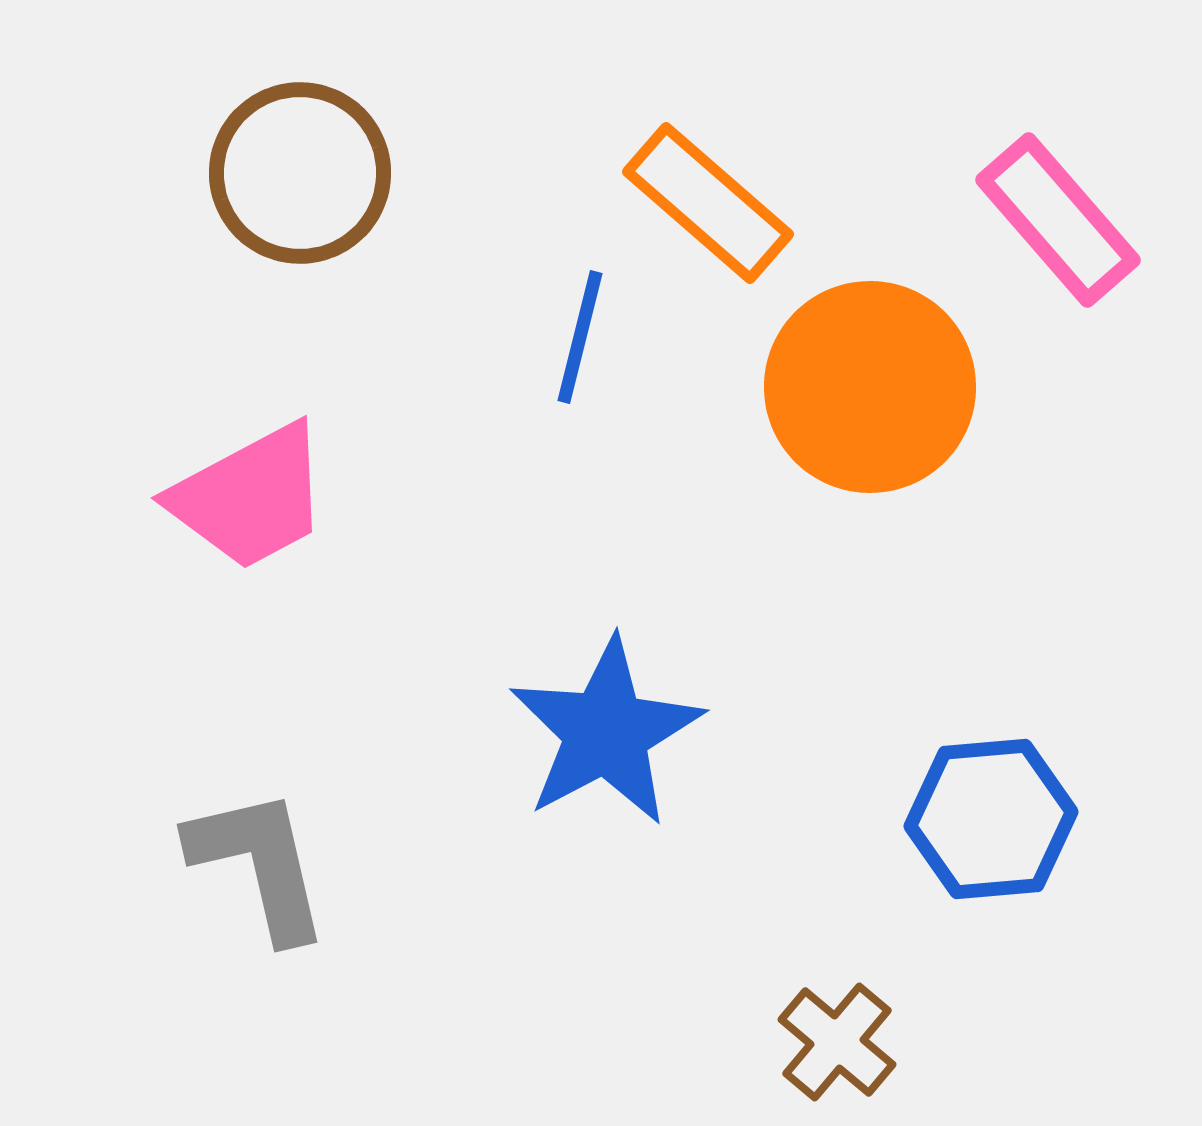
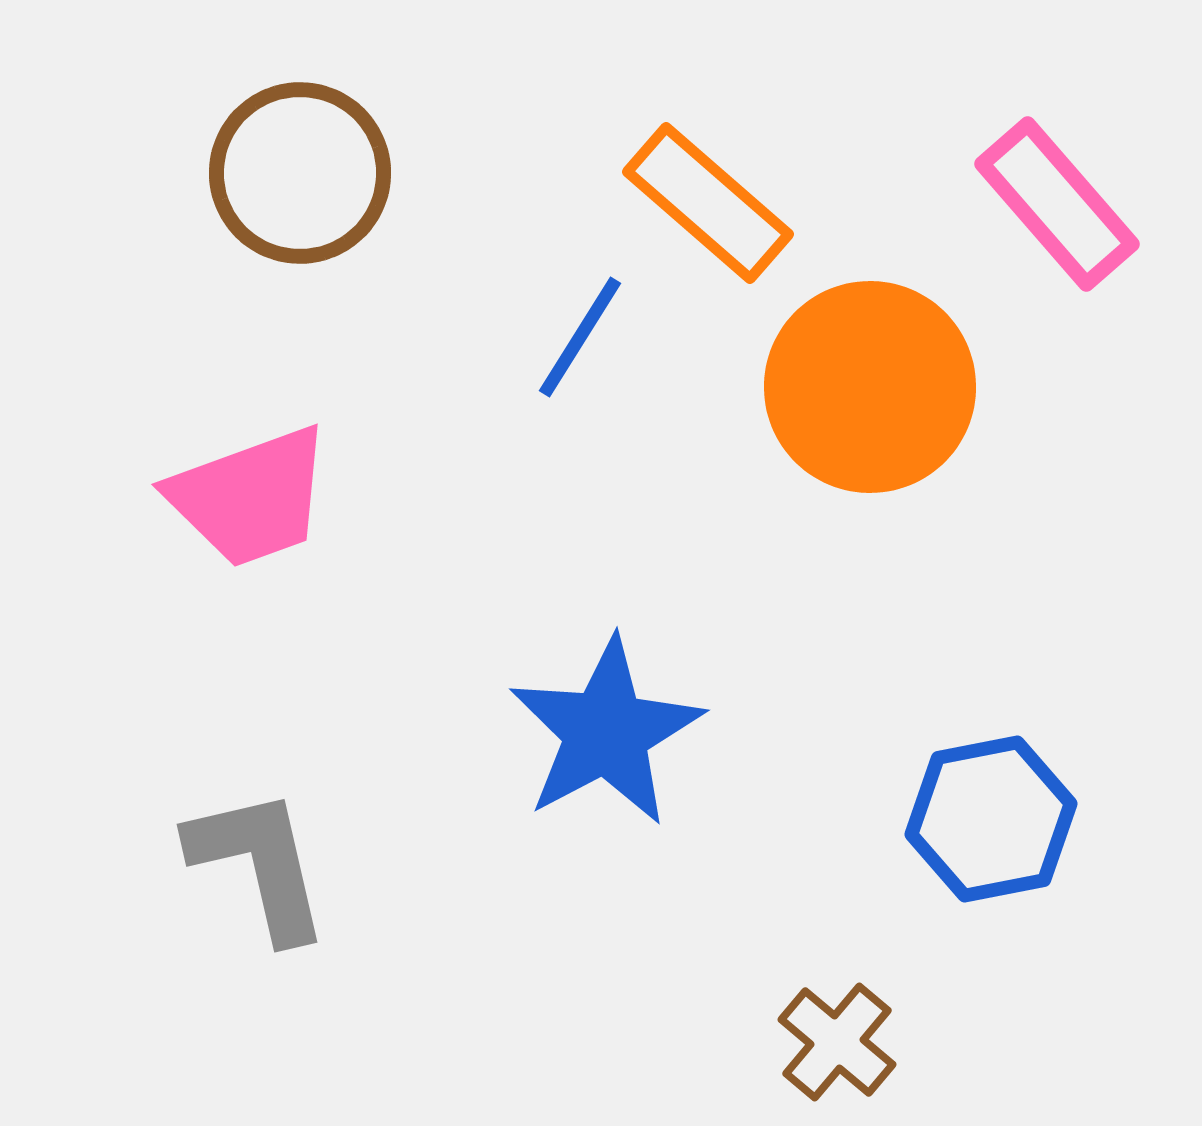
pink rectangle: moved 1 px left, 16 px up
blue line: rotated 18 degrees clockwise
pink trapezoid: rotated 8 degrees clockwise
blue hexagon: rotated 6 degrees counterclockwise
